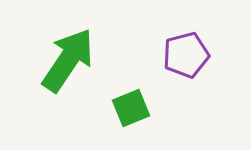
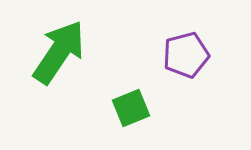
green arrow: moved 9 px left, 8 px up
